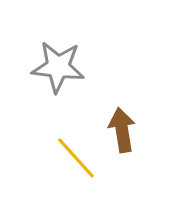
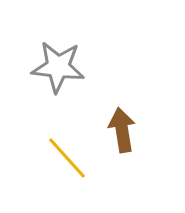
yellow line: moved 9 px left
